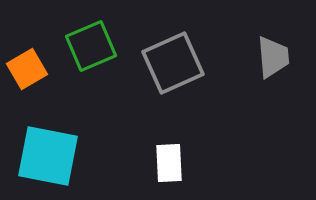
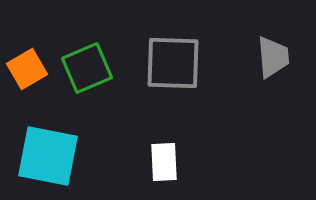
green square: moved 4 px left, 22 px down
gray square: rotated 26 degrees clockwise
white rectangle: moved 5 px left, 1 px up
